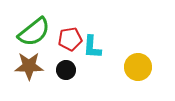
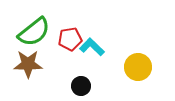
cyan L-shape: rotated 130 degrees clockwise
brown star: moved 1 px left, 2 px up
black circle: moved 15 px right, 16 px down
